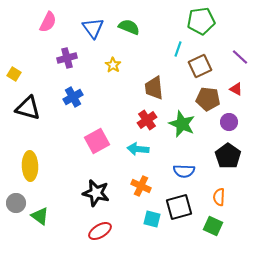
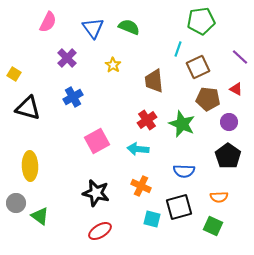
purple cross: rotated 30 degrees counterclockwise
brown square: moved 2 px left, 1 px down
brown trapezoid: moved 7 px up
orange semicircle: rotated 96 degrees counterclockwise
